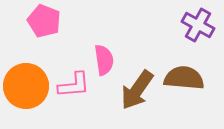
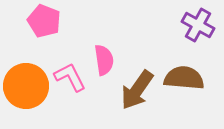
pink L-shape: moved 4 px left, 8 px up; rotated 112 degrees counterclockwise
